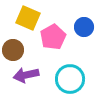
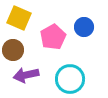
yellow square: moved 9 px left
